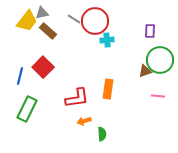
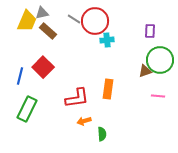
yellow trapezoid: rotated 15 degrees counterclockwise
